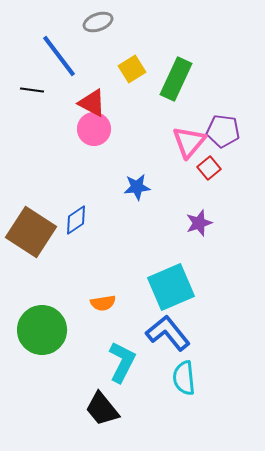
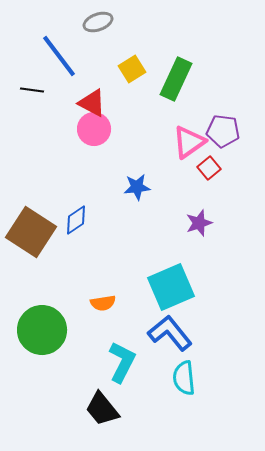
pink triangle: rotated 15 degrees clockwise
blue L-shape: moved 2 px right
